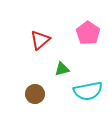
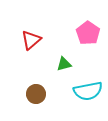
red triangle: moved 9 px left
green triangle: moved 2 px right, 5 px up
brown circle: moved 1 px right
